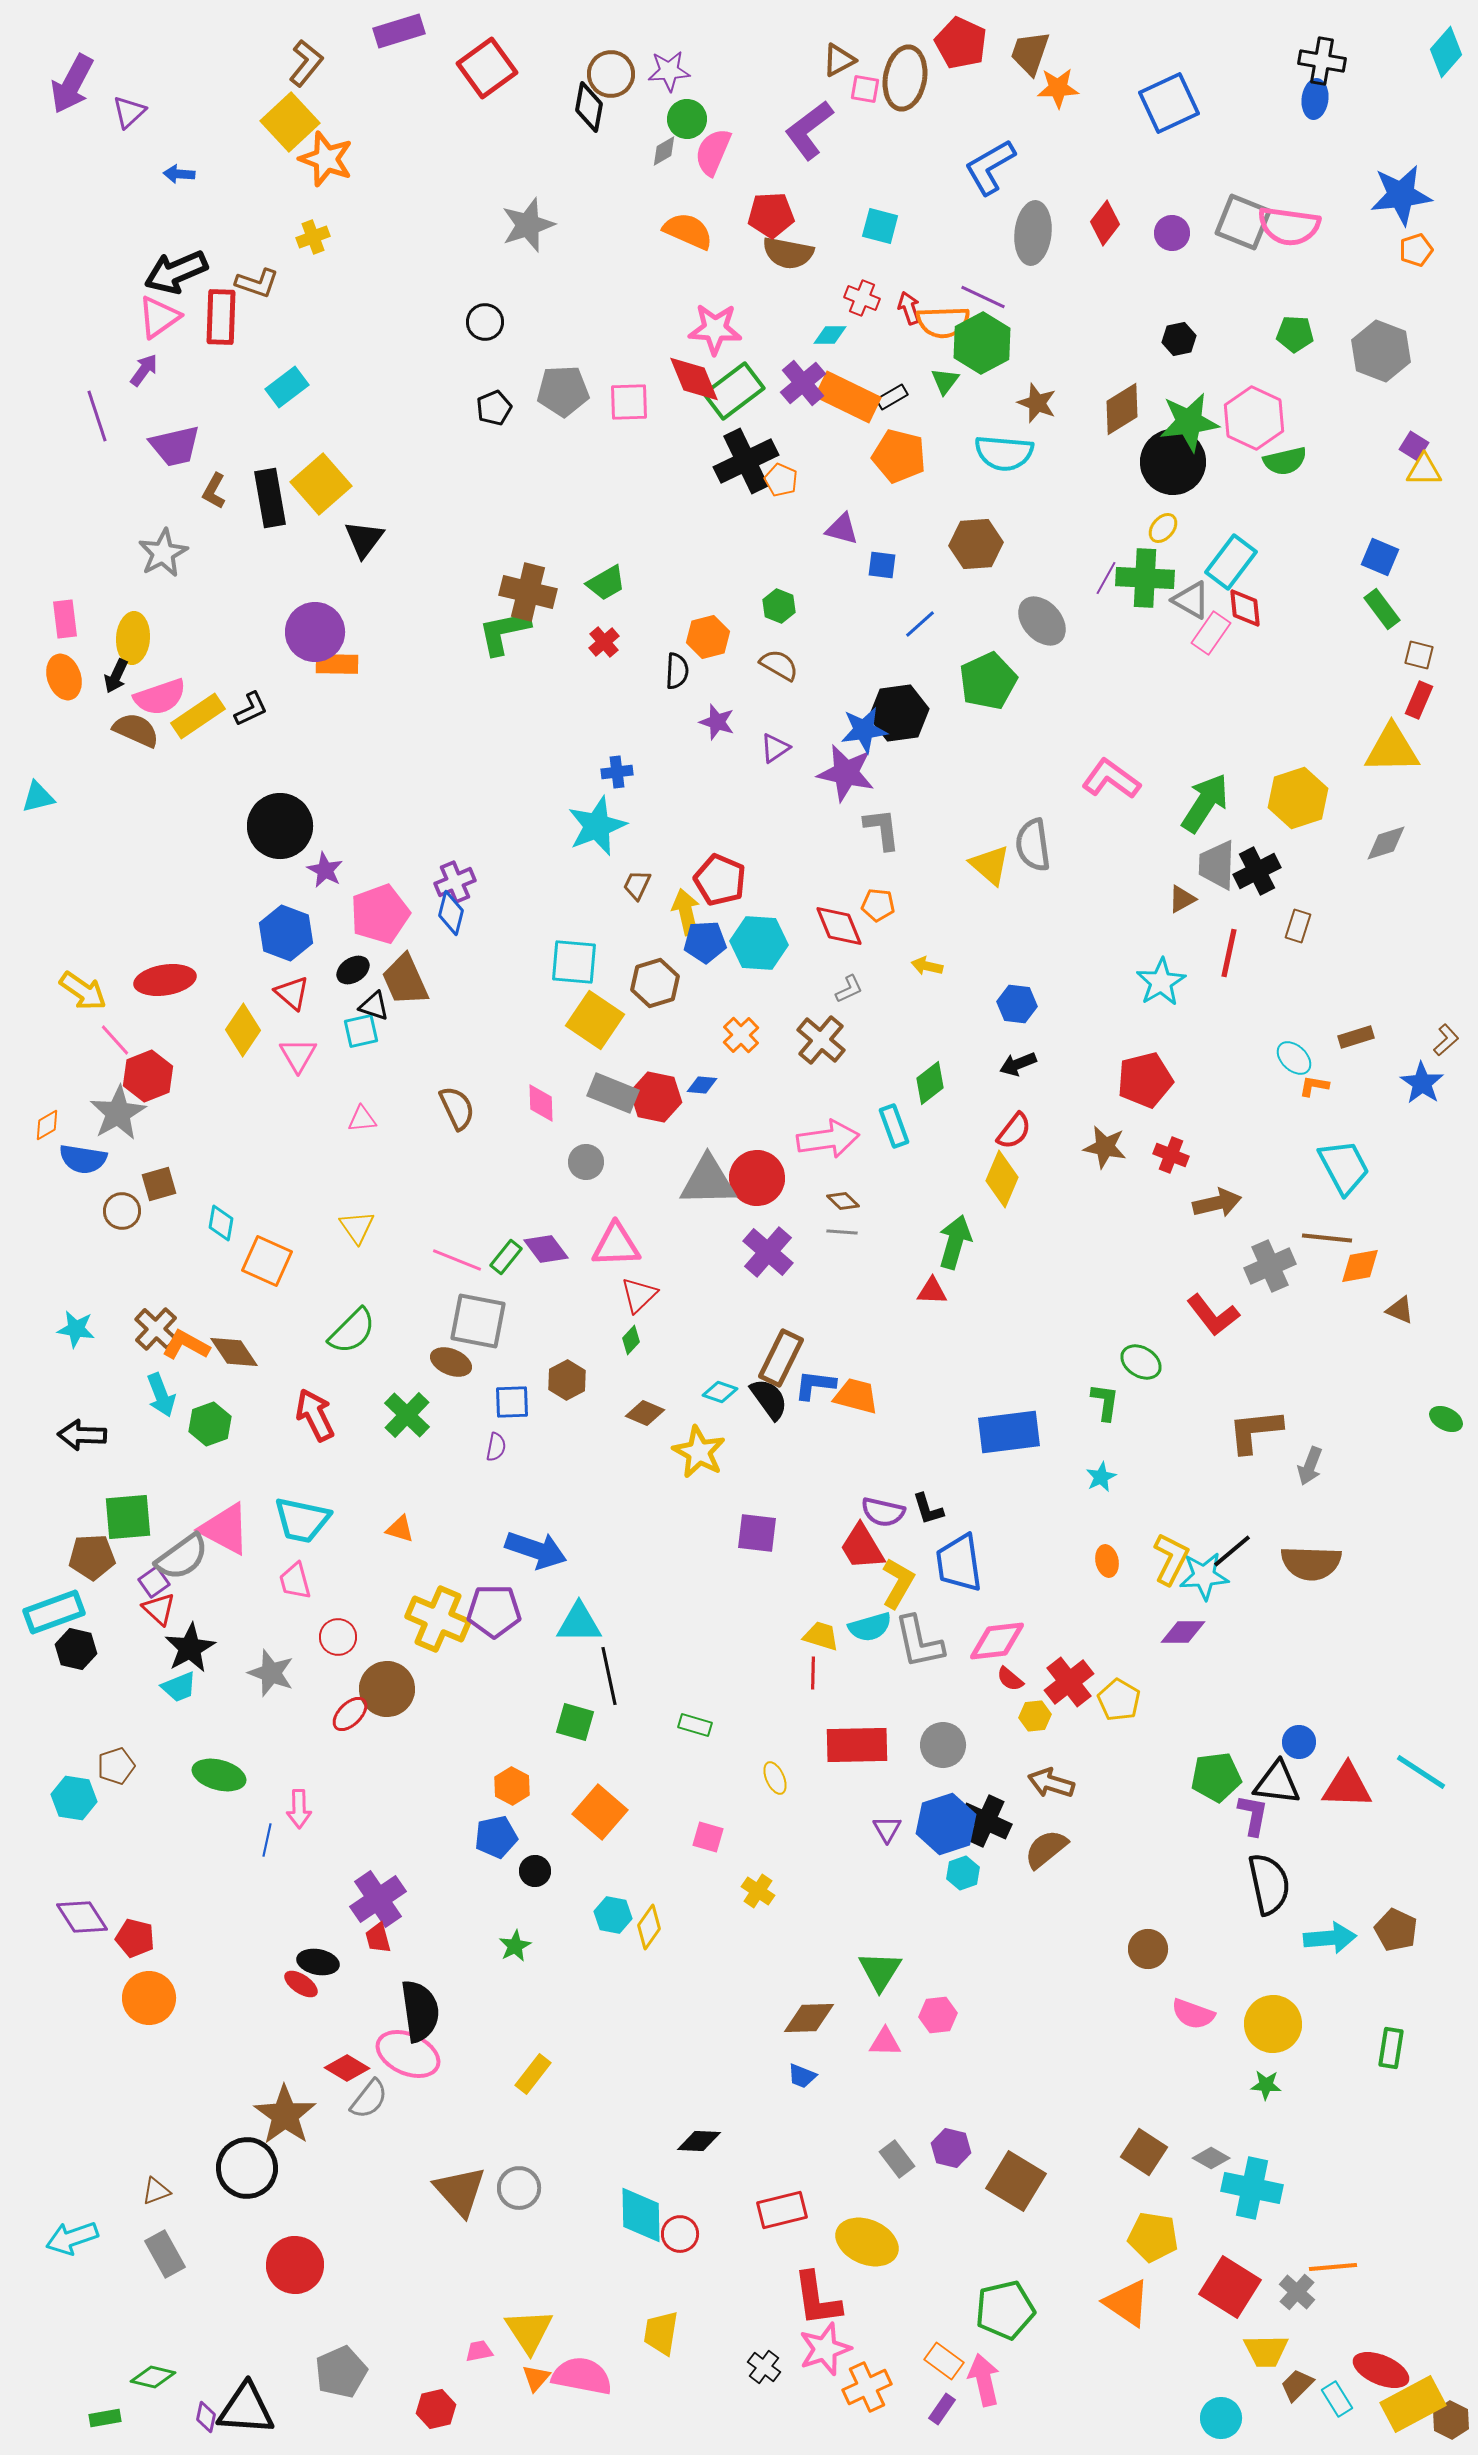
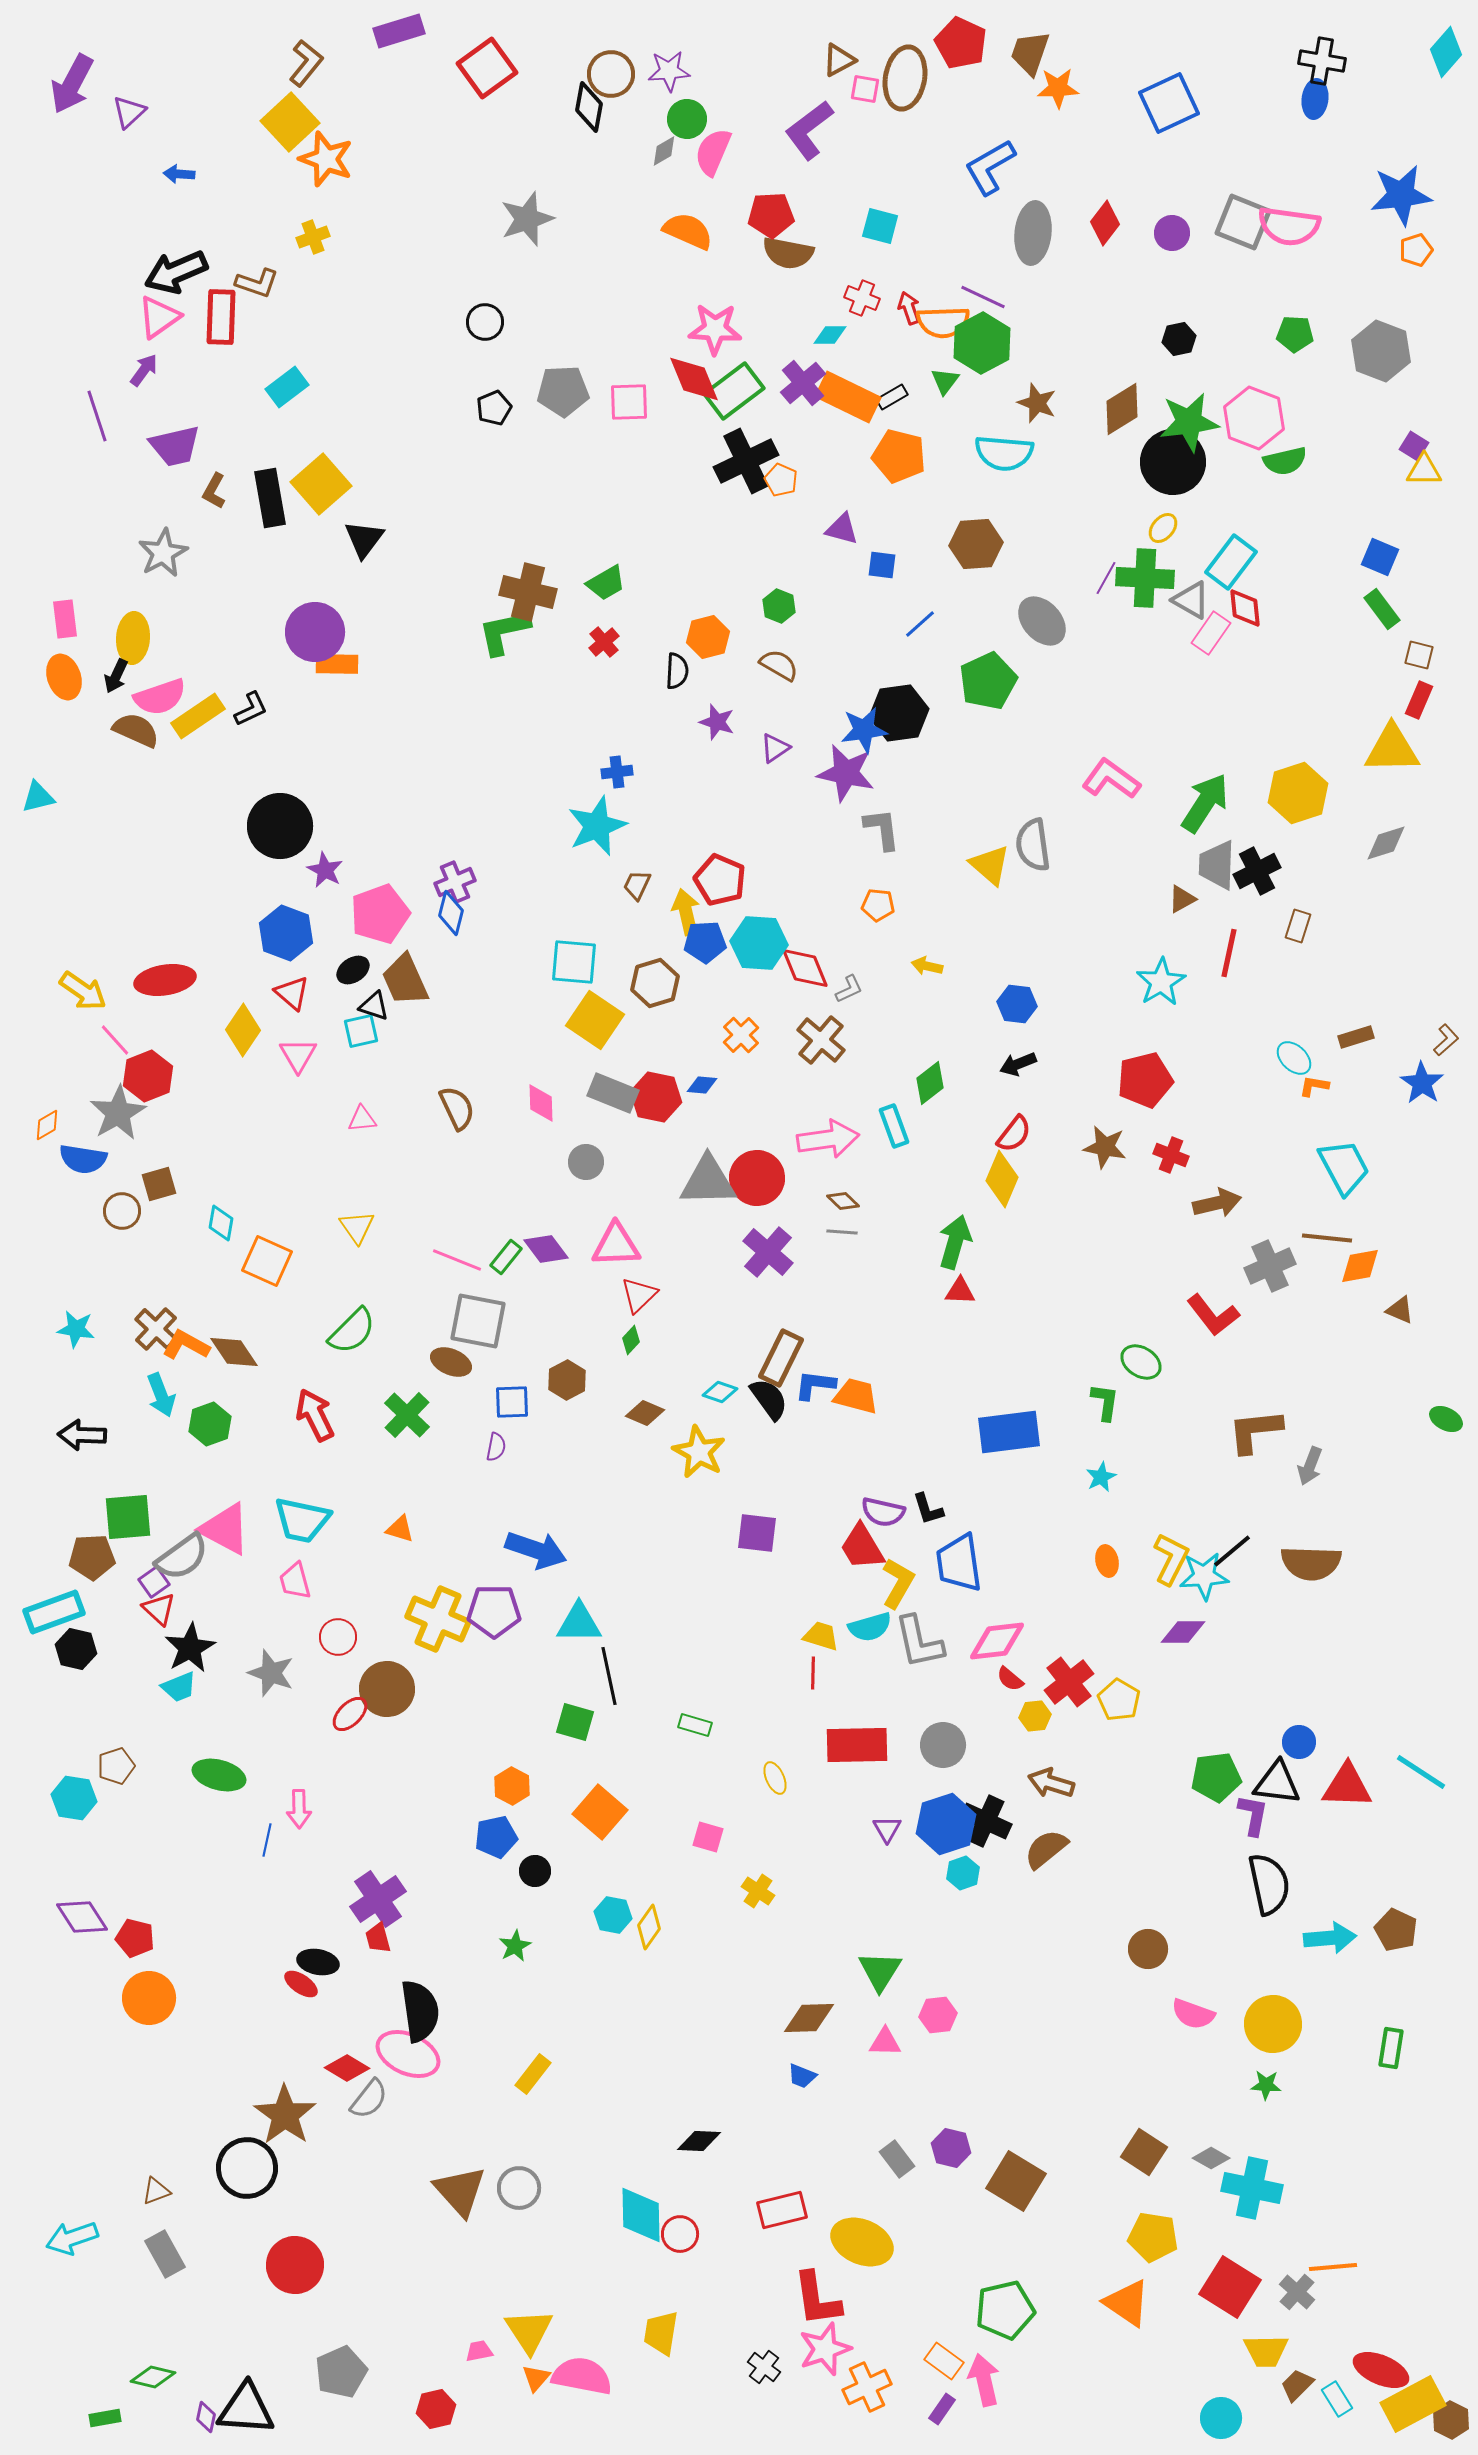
gray star at (528, 225): moved 1 px left, 6 px up
pink hexagon at (1254, 418): rotated 4 degrees counterclockwise
yellow hexagon at (1298, 798): moved 5 px up
red diamond at (839, 926): moved 34 px left, 42 px down
red semicircle at (1014, 1131): moved 3 px down
red triangle at (932, 1291): moved 28 px right
yellow ellipse at (867, 2242): moved 5 px left
